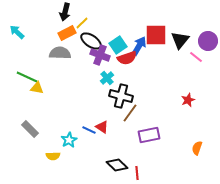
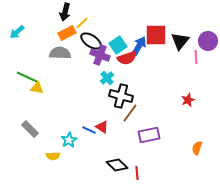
cyan arrow: rotated 84 degrees counterclockwise
black triangle: moved 1 px down
pink line: rotated 48 degrees clockwise
